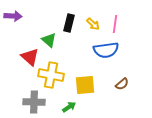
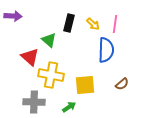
blue semicircle: rotated 80 degrees counterclockwise
